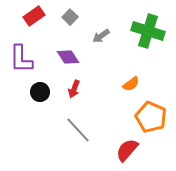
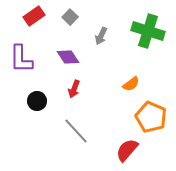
gray arrow: rotated 30 degrees counterclockwise
black circle: moved 3 px left, 9 px down
gray line: moved 2 px left, 1 px down
